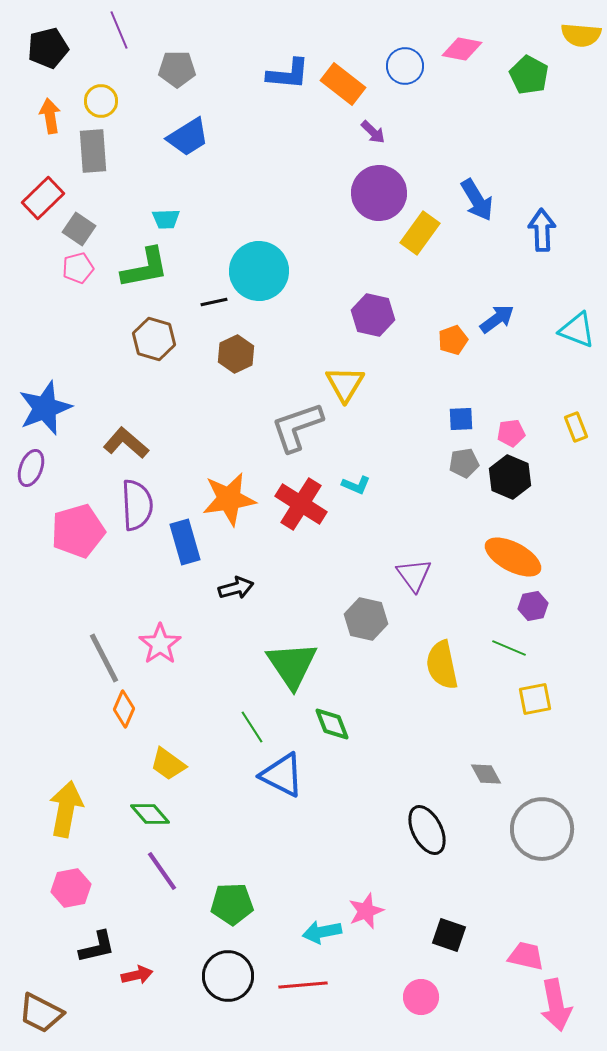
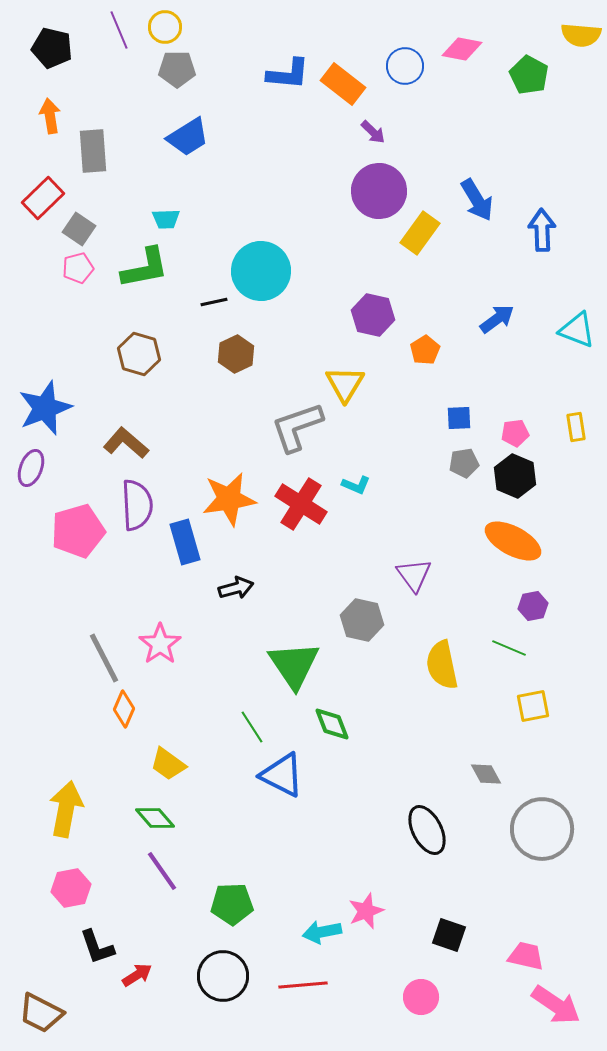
black pentagon at (48, 48): moved 4 px right; rotated 27 degrees clockwise
yellow circle at (101, 101): moved 64 px right, 74 px up
purple circle at (379, 193): moved 2 px up
cyan circle at (259, 271): moved 2 px right
brown hexagon at (154, 339): moved 15 px left, 15 px down
orange pentagon at (453, 340): moved 28 px left, 10 px down; rotated 12 degrees counterclockwise
blue square at (461, 419): moved 2 px left, 1 px up
yellow rectangle at (576, 427): rotated 12 degrees clockwise
pink pentagon at (511, 433): moved 4 px right
black hexagon at (510, 477): moved 5 px right, 1 px up
orange ellipse at (513, 557): moved 16 px up
gray hexagon at (366, 619): moved 4 px left, 1 px down
green triangle at (292, 665): moved 2 px right
yellow square at (535, 699): moved 2 px left, 7 px down
green diamond at (150, 814): moved 5 px right, 4 px down
black L-shape at (97, 947): rotated 84 degrees clockwise
red arrow at (137, 975): rotated 20 degrees counterclockwise
black circle at (228, 976): moved 5 px left
pink arrow at (556, 1005): rotated 45 degrees counterclockwise
